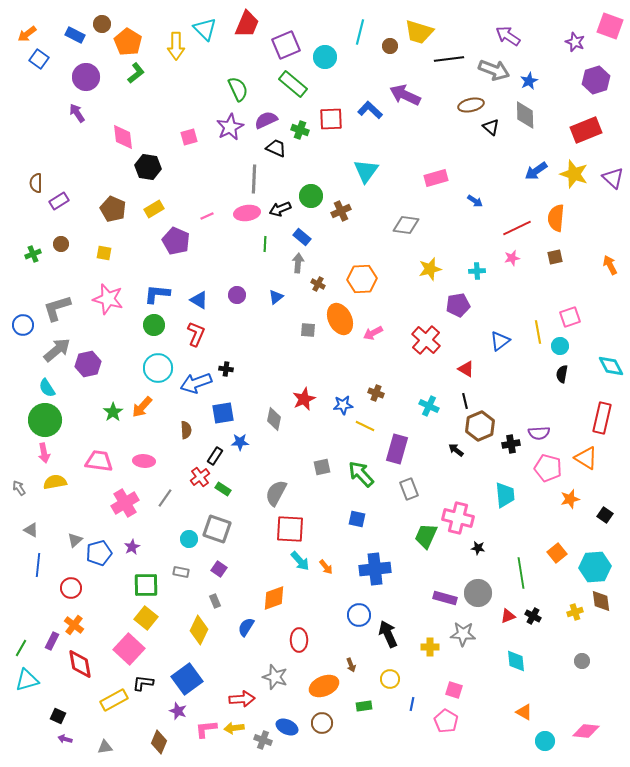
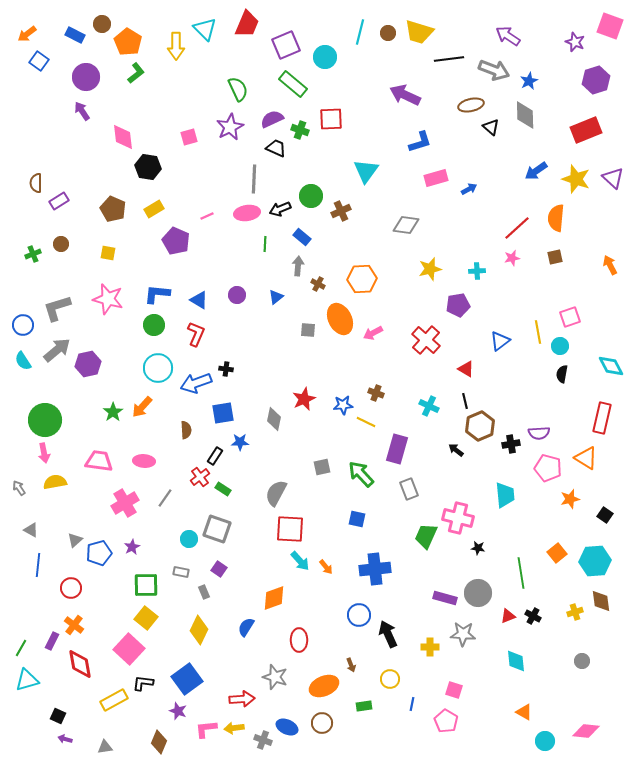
brown circle at (390, 46): moved 2 px left, 13 px up
blue square at (39, 59): moved 2 px down
blue L-shape at (370, 110): moved 50 px right, 32 px down; rotated 120 degrees clockwise
purple arrow at (77, 113): moved 5 px right, 2 px up
purple semicircle at (266, 120): moved 6 px right, 1 px up
yellow star at (574, 174): moved 2 px right, 5 px down
blue arrow at (475, 201): moved 6 px left, 12 px up; rotated 63 degrees counterclockwise
red line at (517, 228): rotated 16 degrees counterclockwise
yellow square at (104, 253): moved 4 px right
gray arrow at (298, 263): moved 3 px down
cyan semicircle at (47, 388): moved 24 px left, 27 px up
yellow line at (365, 426): moved 1 px right, 4 px up
cyan hexagon at (595, 567): moved 6 px up
gray rectangle at (215, 601): moved 11 px left, 9 px up
